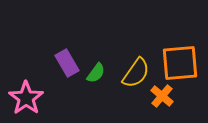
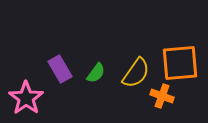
purple rectangle: moved 7 px left, 6 px down
orange cross: rotated 20 degrees counterclockwise
